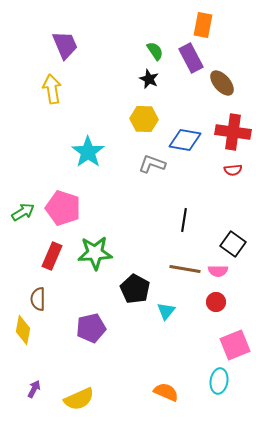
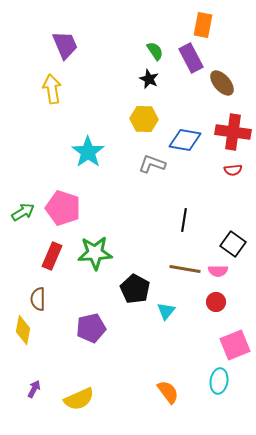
orange semicircle: moved 2 px right; rotated 30 degrees clockwise
